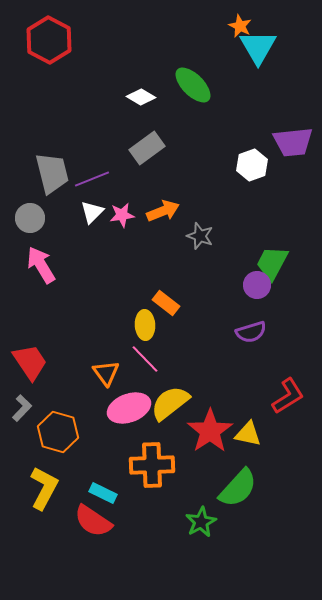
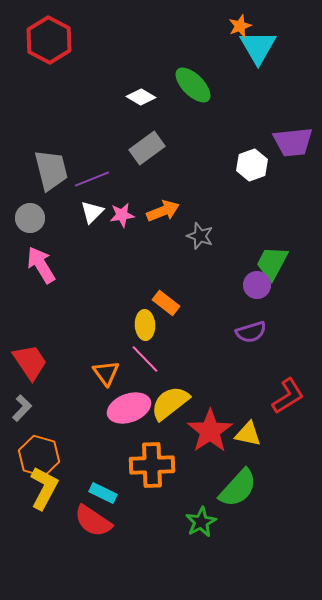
orange star: rotated 25 degrees clockwise
gray trapezoid: moved 1 px left, 3 px up
orange hexagon: moved 19 px left, 24 px down
